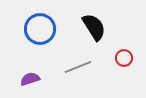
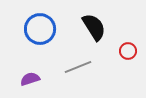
red circle: moved 4 px right, 7 px up
